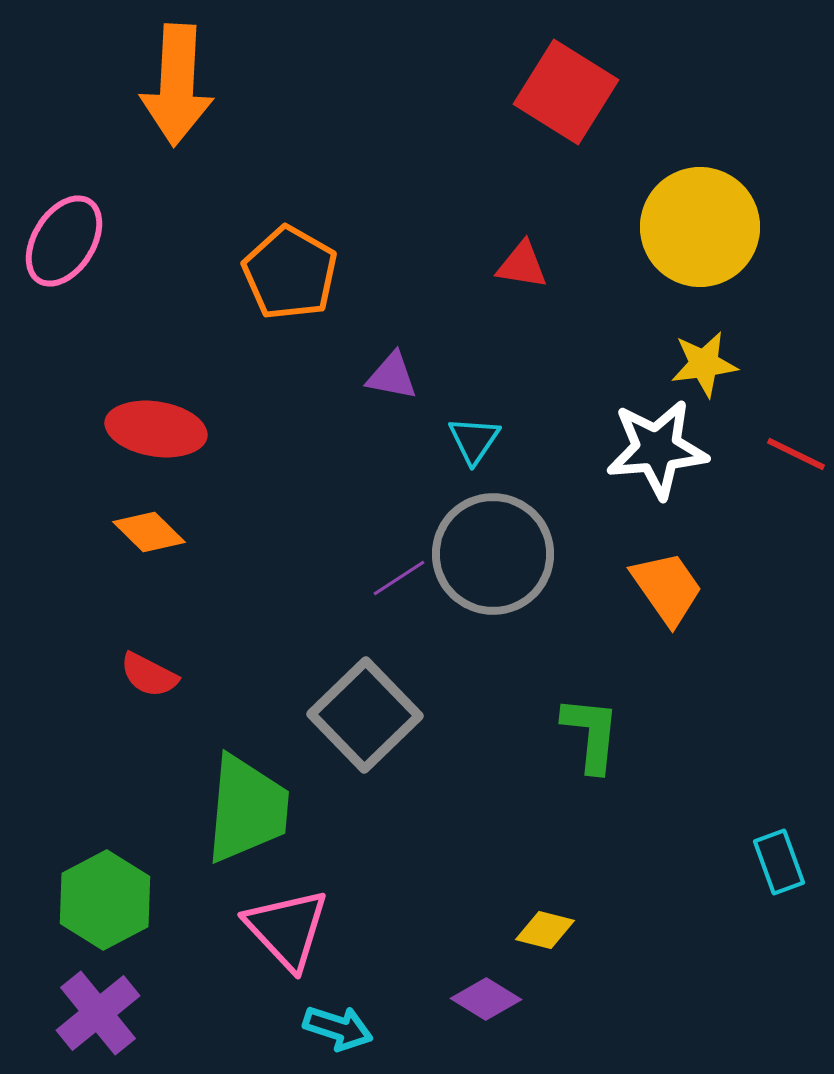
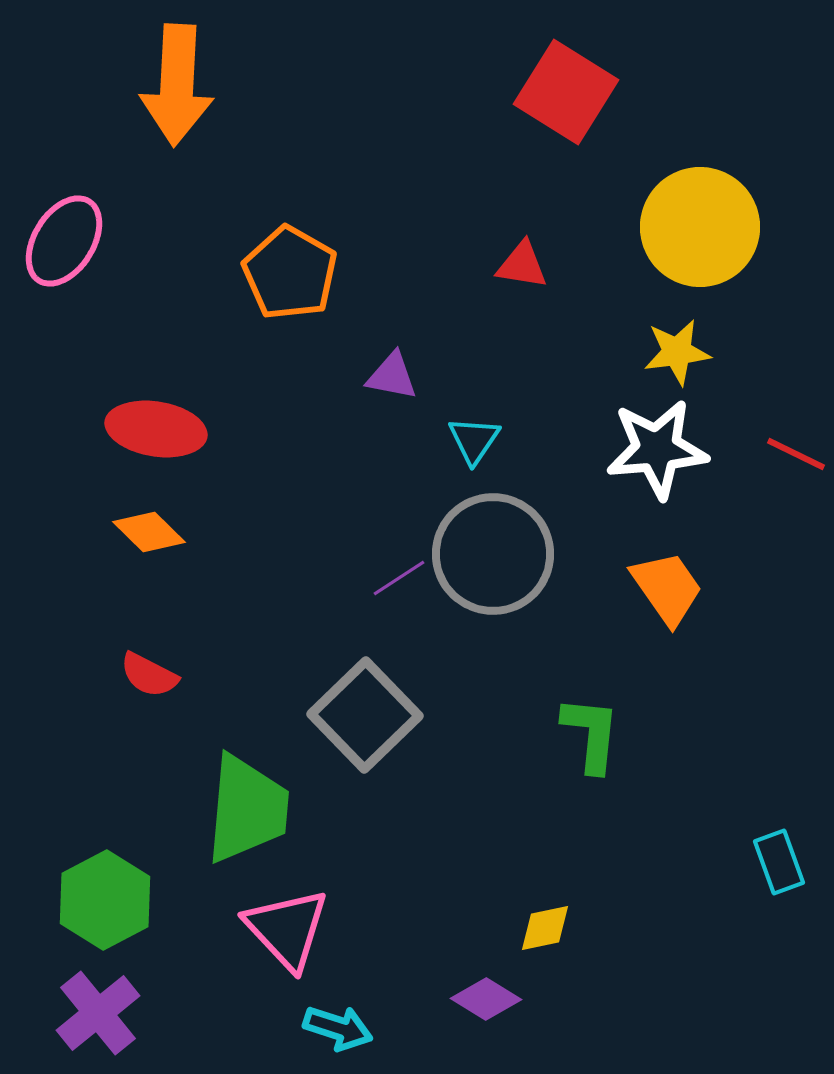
yellow star: moved 27 px left, 12 px up
yellow diamond: moved 2 px up; rotated 26 degrees counterclockwise
